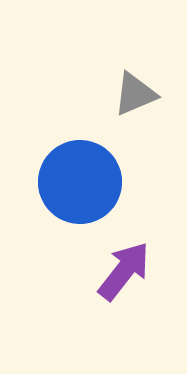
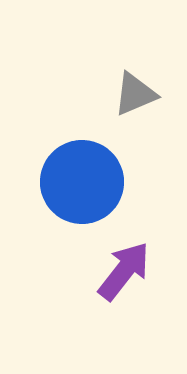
blue circle: moved 2 px right
